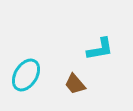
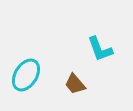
cyan L-shape: rotated 80 degrees clockwise
